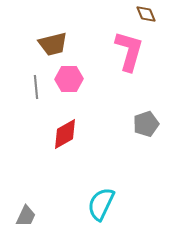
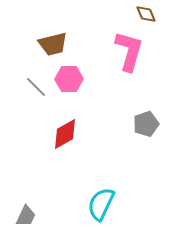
gray line: rotated 40 degrees counterclockwise
